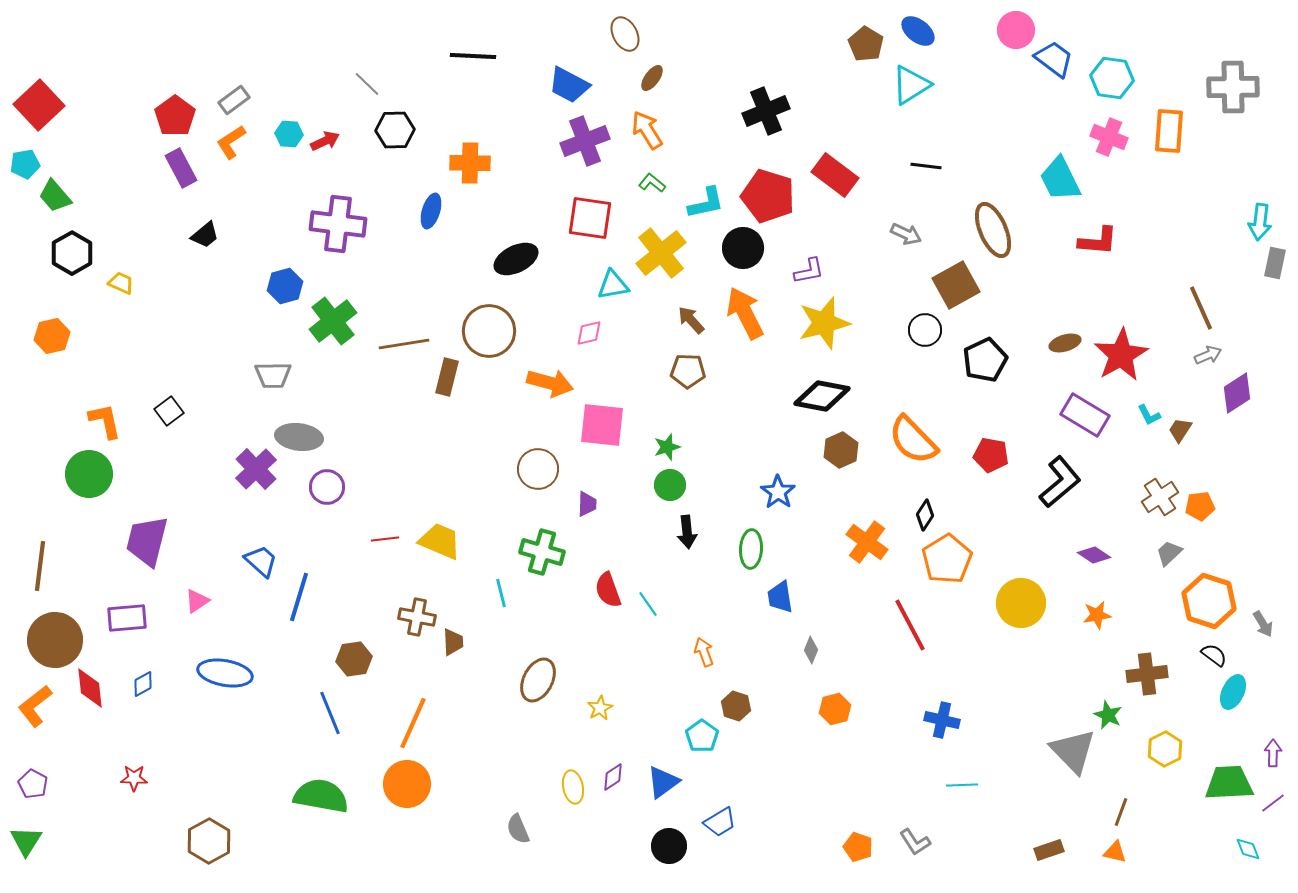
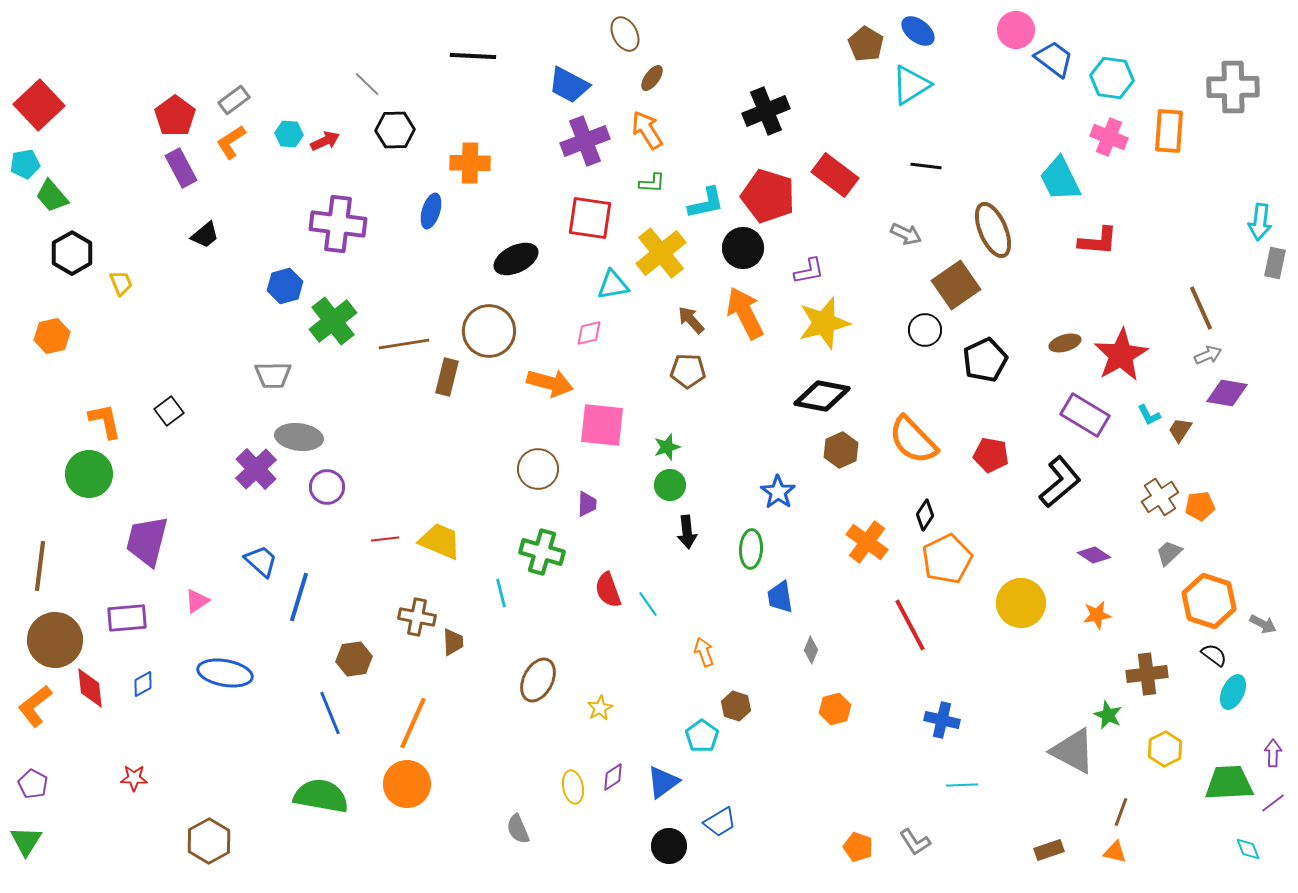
green L-shape at (652, 183): rotated 144 degrees clockwise
green trapezoid at (55, 196): moved 3 px left
yellow trapezoid at (121, 283): rotated 44 degrees clockwise
brown square at (956, 285): rotated 6 degrees counterclockwise
purple diamond at (1237, 393): moved 10 px left; rotated 42 degrees clockwise
orange pentagon at (947, 559): rotated 6 degrees clockwise
gray arrow at (1263, 624): rotated 32 degrees counterclockwise
gray triangle at (1073, 751): rotated 18 degrees counterclockwise
